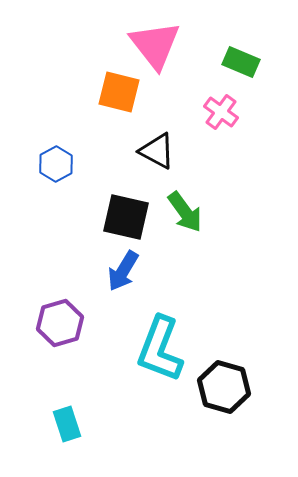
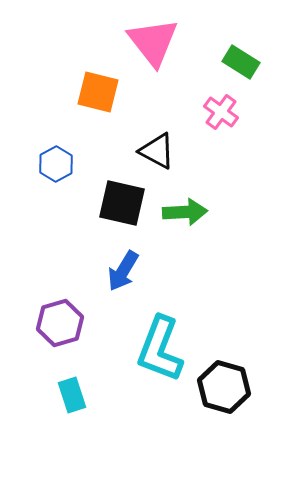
pink triangle: moved 2 px left, 3 px up
green rectangle: rotated 9 degrees clockwise
orange square: moved 21 px left
green arrow: rotated 57 degrees counterclockwise
black square: moved 4 px left, 14 px up
cyan rectangle: moved 5 px right, 29 px up
